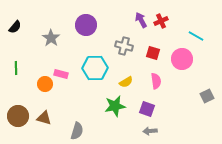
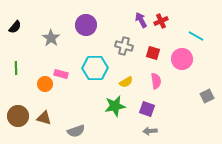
gray semicircle: moved 1 px left; rotated 54 degrees clockwise
